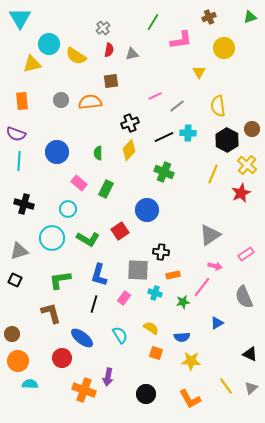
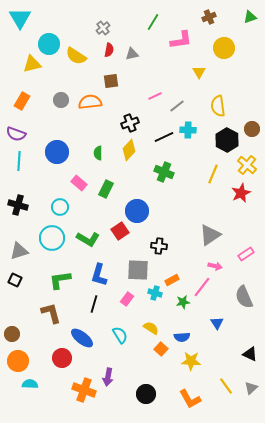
orange rectangle at (22, 101): rotated 36 degrees clockwise
cyan cross at (188, 133): moved 3 px up
black cross at (24, 204): moved 6 px left, 1 px down
cyan circle at (68, 209): moved 8 px left, 2 px up
blue circle at (147, 210): moved 10 px left, 1 px down
black cross at (161, 252): moved 2 px left, 6 px up
orange rectangle at (173, 275): moved 1 px left, 5 px down; rotated 16 degrees counterclockwise
pink rectangle at (124, 298): moved 3 px right, 1 px down
blue triangle at (217, 323): rotated 32 degrees counterclockwise
orange square at (156, 353): moved 5 px right, 4 px up; rotated 24 degrees clockwise
